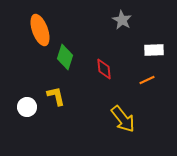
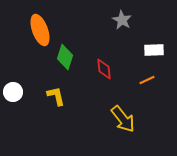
white circle: moved 14 px left, 15 px up
